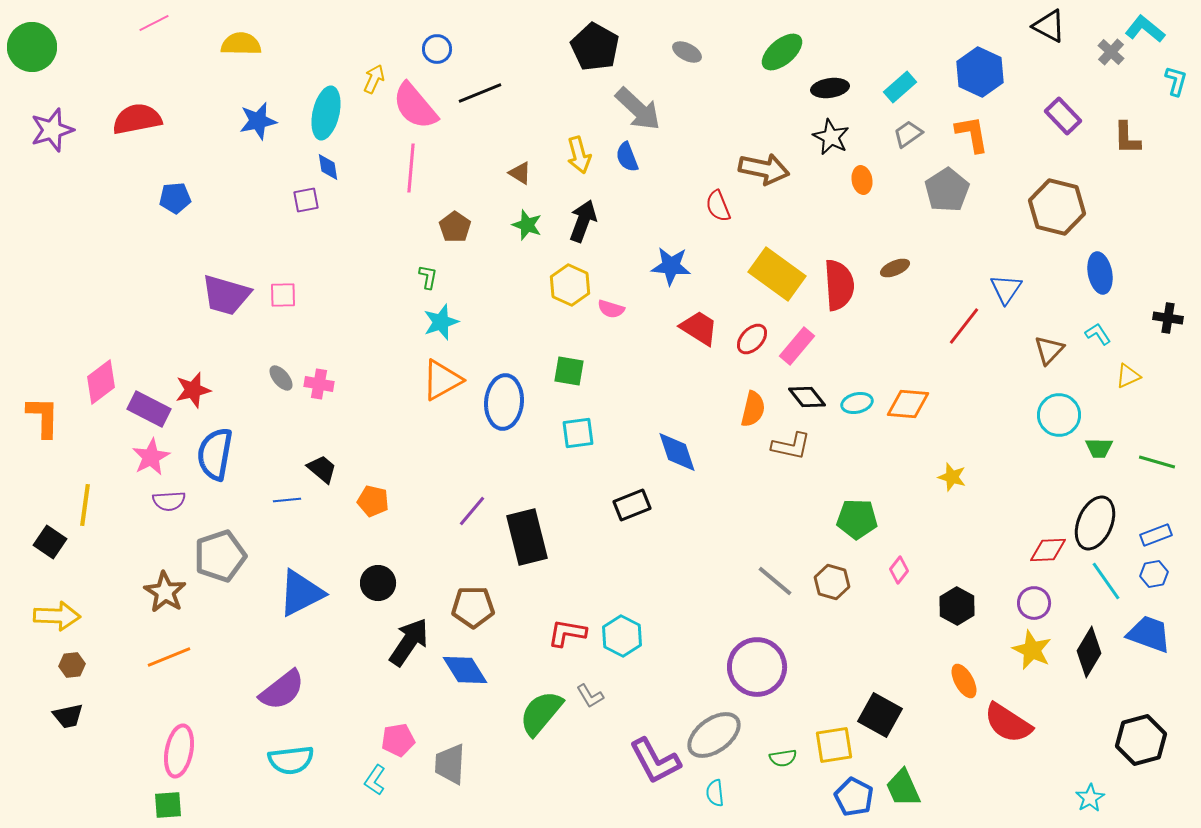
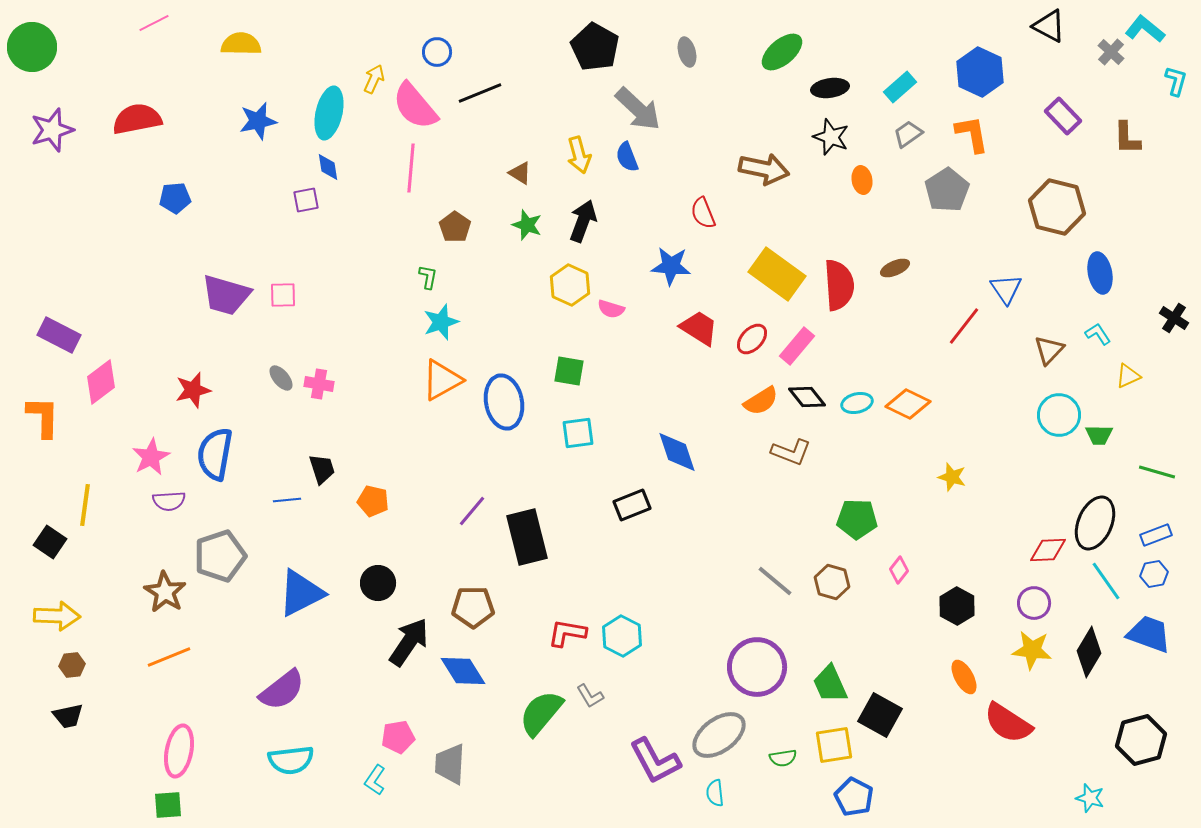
blue circle at (437, 49): moved 3 px down
gray ellipse at (687, 52): rotated 48 degrees clockwise
cyan ellipse at (326, 113): moved 3 px right
black star at (831, 137): rotated 6 degrees counterclockwise
red semicircle at (718, 206): moved 15 px left, 7 px down
blue triangle at (1006, 289): rotated 8 degrees counterclockwise
black cross at (1168, 318): moved 6 px right; rotated 24 degrees clockwise
blue ellipse at (504, 402): rotated 16 degrees counterclockwise
orange diamond at (908, 404): rotated 21 degrees clockwise
purple rectangle at (149, 409): moved 90 px left, 74 px up
orange semicircle at (753, 409): moved 8 px right, 8 px up; rotated 45 degrees clockwise
brown L-shape at (791, 446): moved 6 px down; rotated 9 degrees clockwise
green trapezoid at (1099, 448): moved 13 px up
green line at (1157, 462): moved 10 px down
black trapezoid at (322, 469): rotated 32 degrees clockwise
yellow star at (1032, 650): rotated 18 degrees counterclockwise
blue diamond at (465, 670): moved 2 px left, 1 px down
orange ellipse at (964, 681): moved 4 px up
gray ellipse at (714, 735): moved 5 px right
pink pentagon at (398, 740): moved 3 px up
green trapezoid at (903, 788): moved 73 px left, 104 px up
cyan star at (1090, 798): rotated 24 degrees counterclockwise
